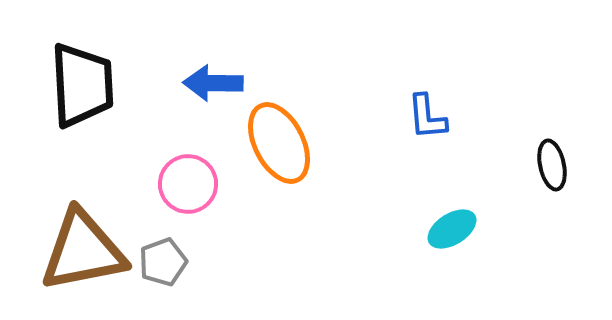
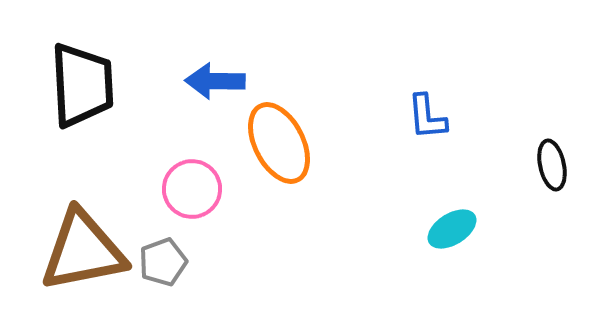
blue arrow: moved 2 px right, 2 px up
pink circle: moved 4 px right, 5 px down
